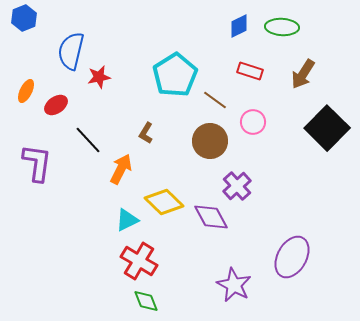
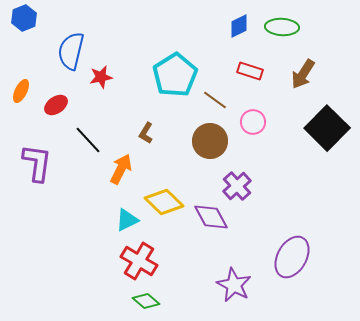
red star: moved 2 px right
orange ellipse: moved 5 px left
green diamond: rotated 28 degrees counterclockwise
